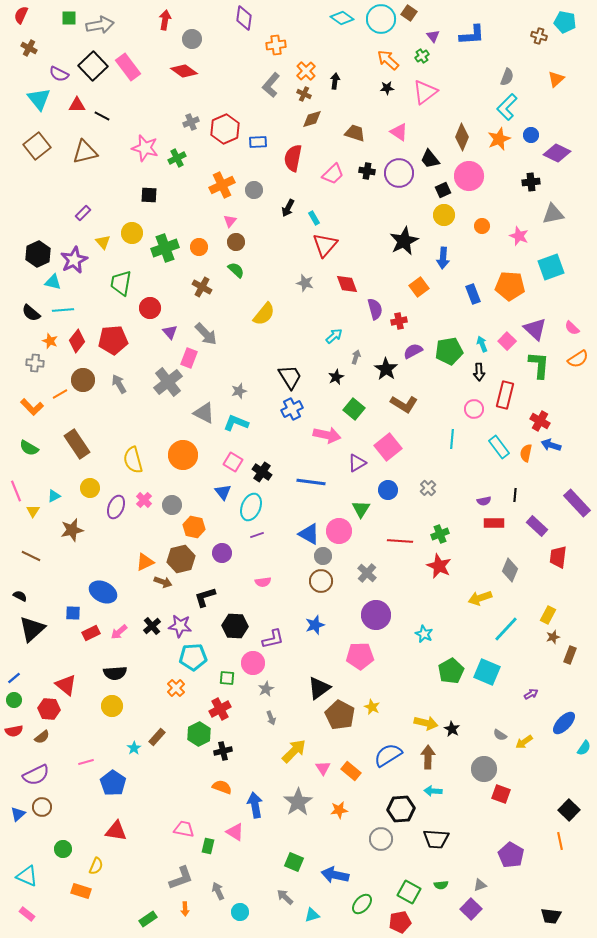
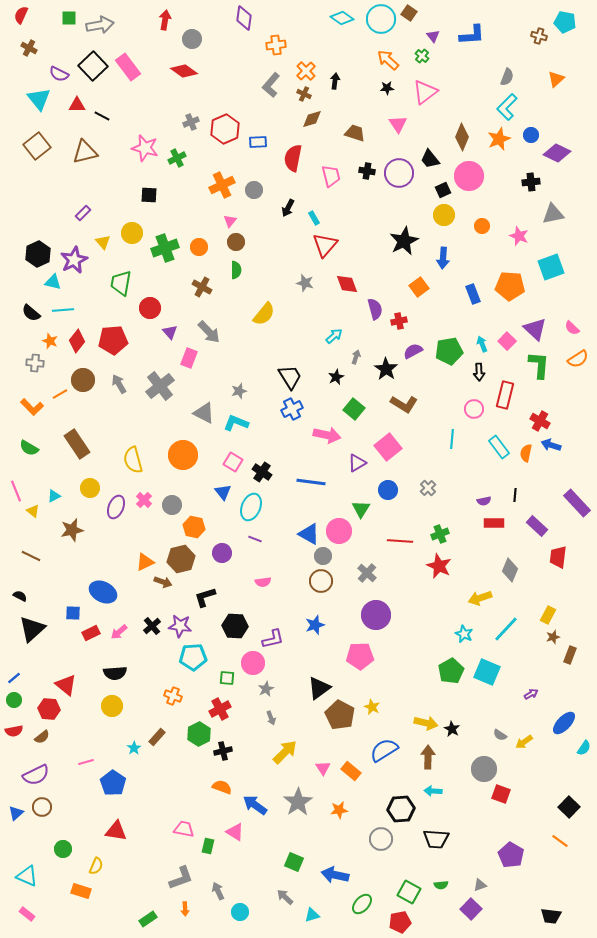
green cross at (422, 56): rotated 16 degrees counterclockwise
pink triangle at (399, 132): moved 1 px left, 8 px up; rotated 24 degrees clockwise
pink trapezoid at (333, 174): moved 2 px left, 2 px down; rotated 60 degrees counterclockwise
green semicircle at (236, 270): rotated 48 degrees clockwise
gray arrow at (206, 334): moved 3 px right, 2 px up
gray cross at (168, 382): moved 8 px left, 4 px down
yellow triangle at (33, 511): rotated 24 degrees counterclockwise
purple line at (257, 535): moved 2 px left, 4 px down; rotated 40 degrees clockwise
cyan star at (424, 634): moved 40 px right
orange cross at (176, 688): moved 3 px left, 8 px down; rotated 24 degrees counterclockwise
yellow arrow at (294, 751): moved 9 px left, 1 px down
blue semicircle at (388, 755): moved 4 px left, 5 px up
blue arrow at (255, 805): rotated 45 degrees counterclockwise
black square at (569, 810): moved 3 px up
blue triangle at (18, 814): moved 2 px left, 1 px up
orange line at (560, 841): rotated 42 degrees counterclockwise
